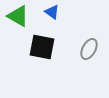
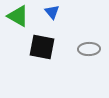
blue triangle: rotated 14 degrees clockwise
gray ellipse: rotated 60 degrees clockwise
